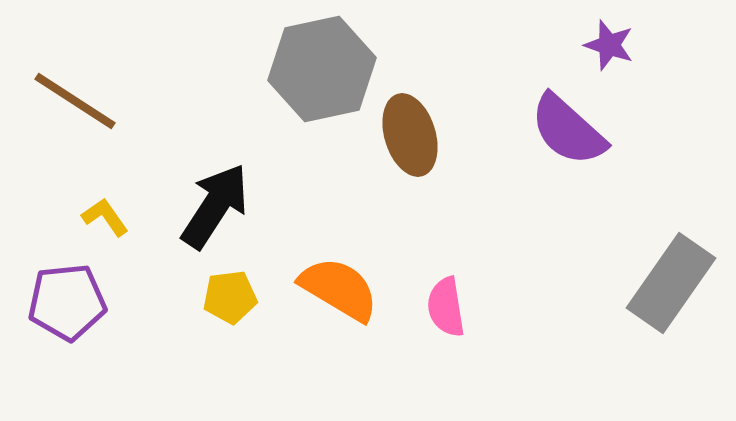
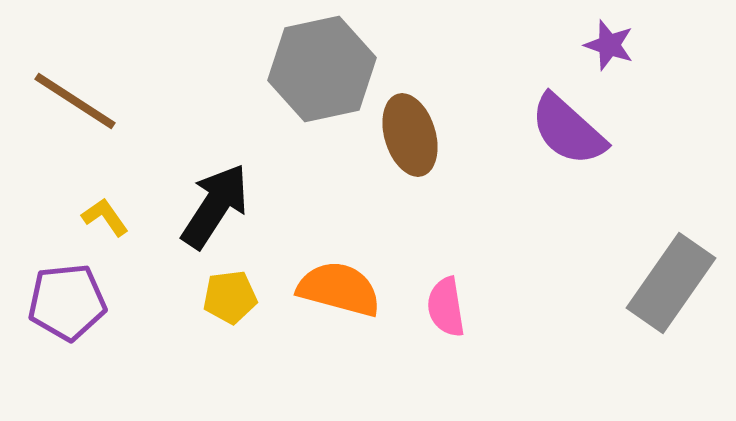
orange semicircle: rotated 16 degrees counterclockwise
